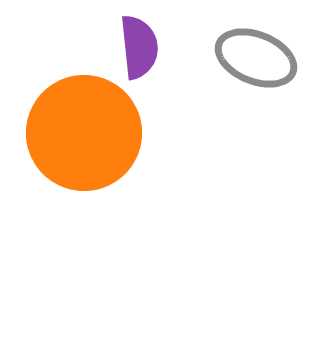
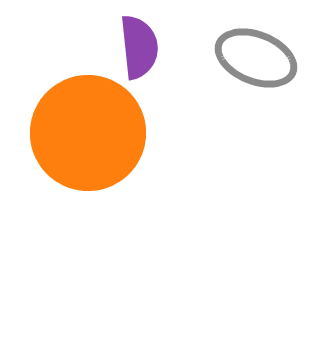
orange circle: moved 4 px right
